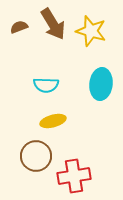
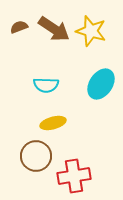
brown arrow: moved 1 px right, 5 px down; rotated 24 degrees counterclockwise
cyan ellipse: rotated 28 degrees clockwise
yellow ellipse: moved 2 px down
